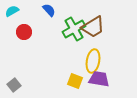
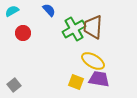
brown trapezoid: rotated 125 degrees clockwise
red circle: moved 1 px left, 1 px down
yellow ellipse: rotated 70 degrees counterclockwise
yellow square: moved 1 px right, 1 px down
